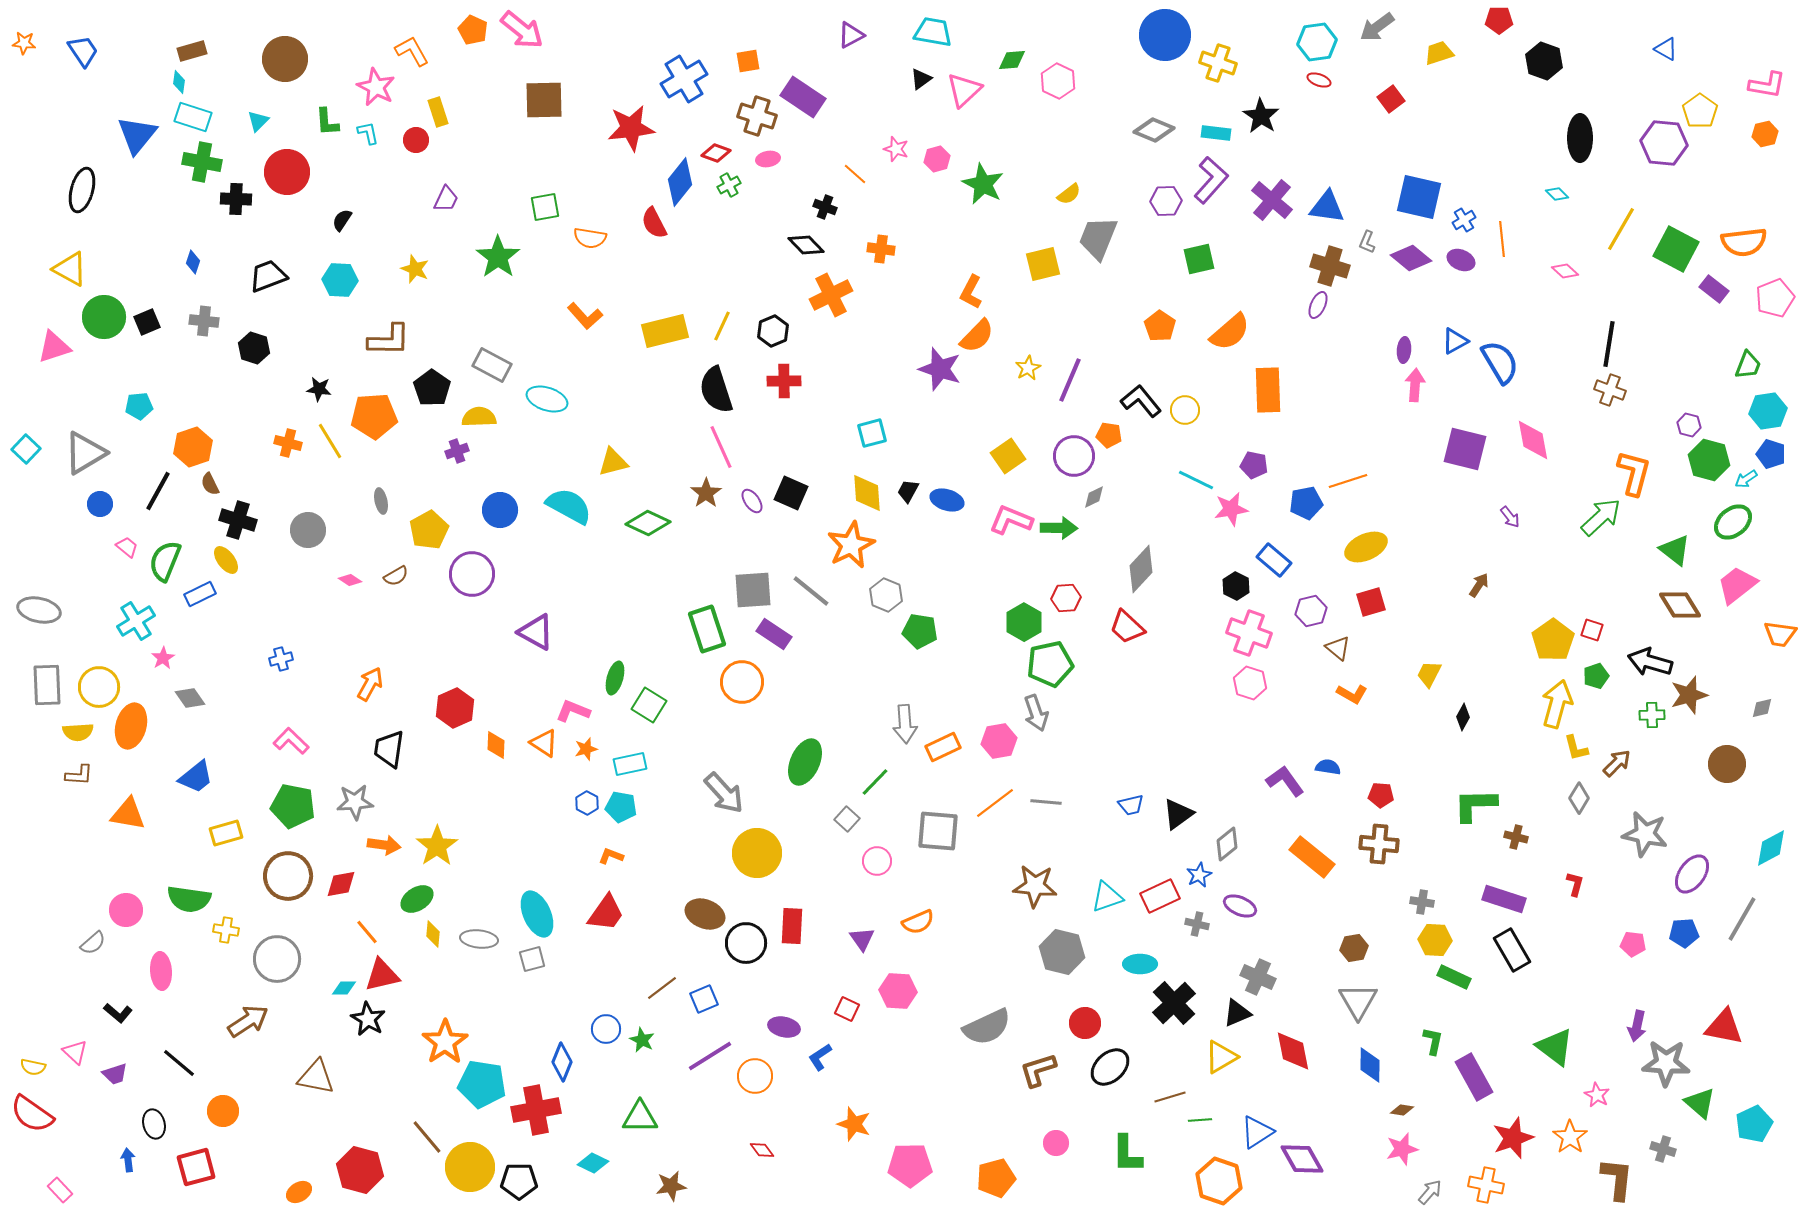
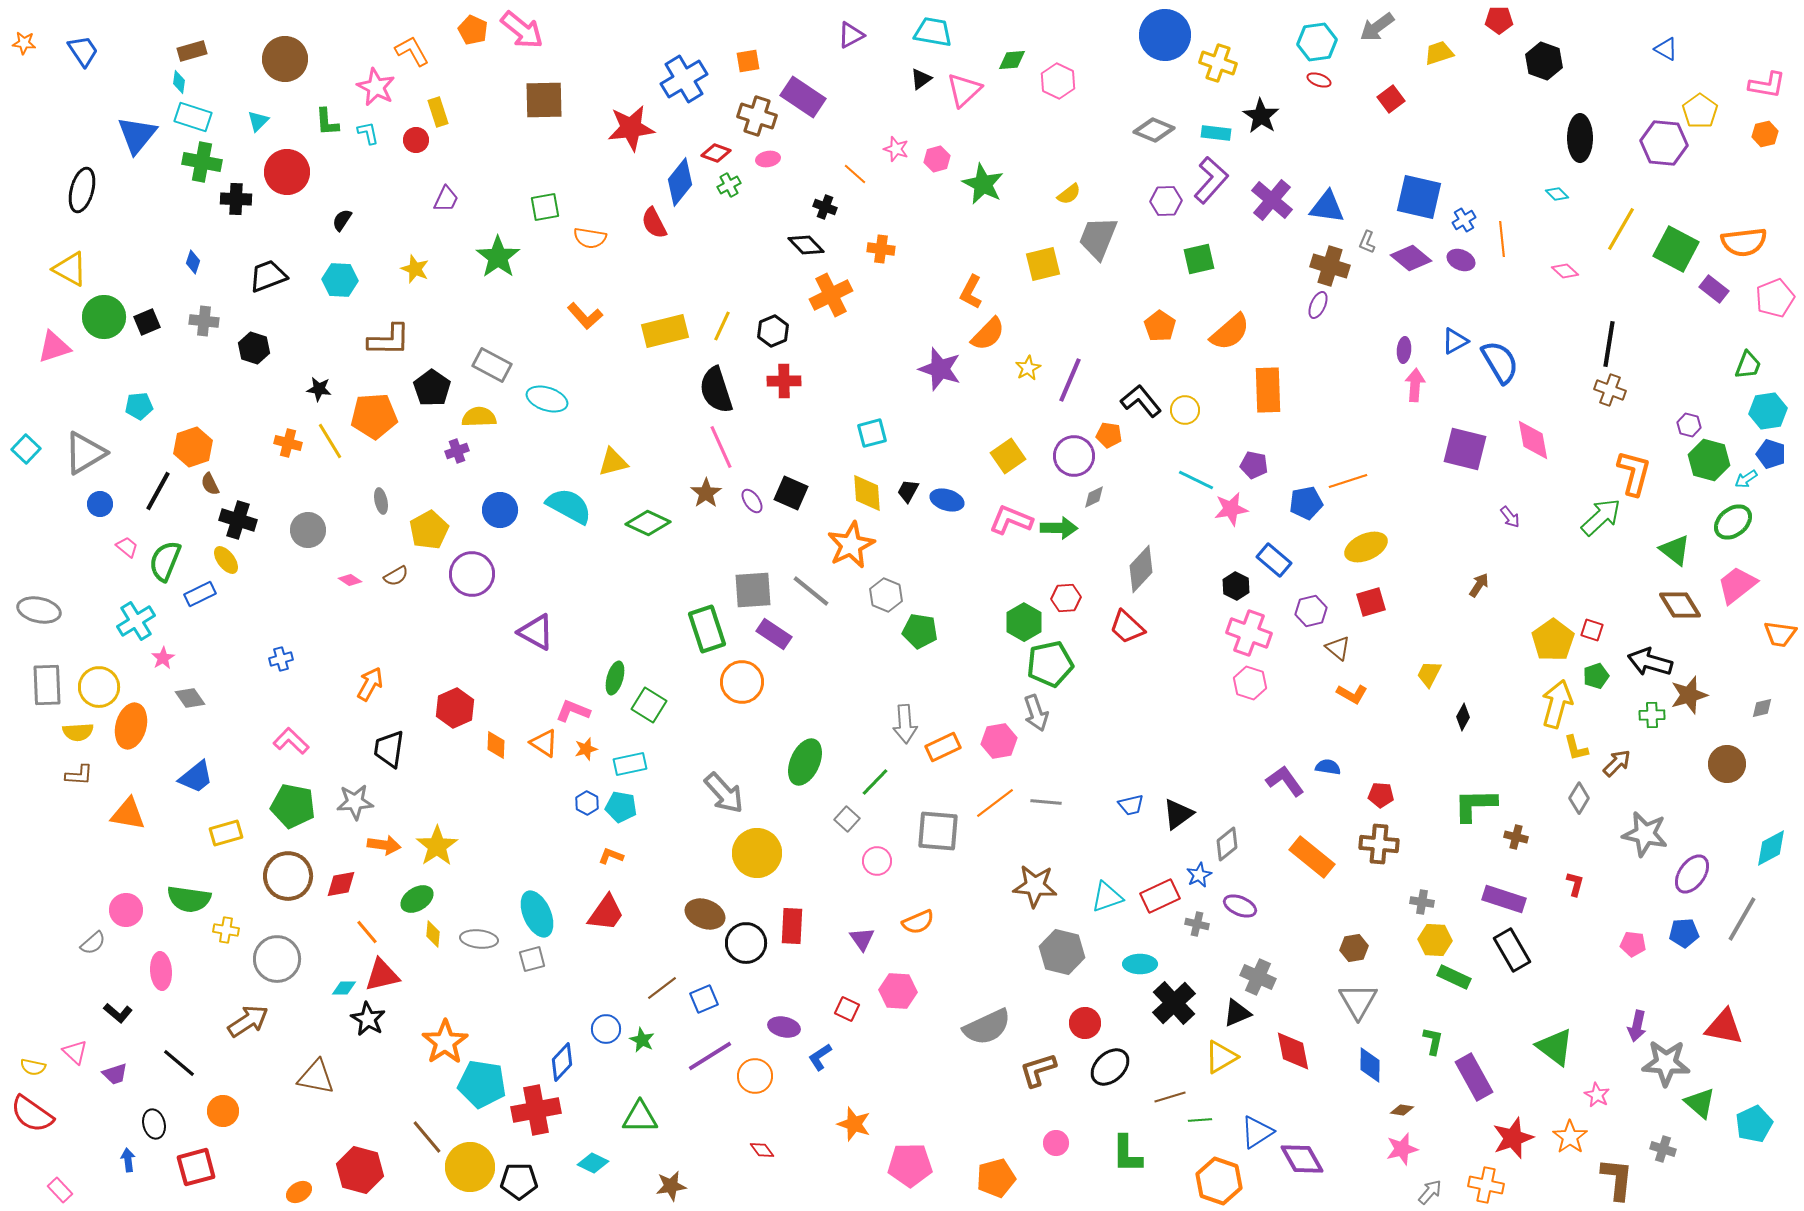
orange semicircle at (977, 336): moved 11 px right, 2 px up
blue diamond at (562, 1062): rotated 21 degrees clockwise
